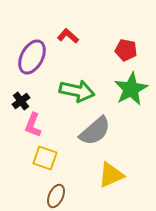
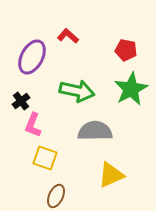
gray semicircle: rotated 140 degrees counterclockwise
